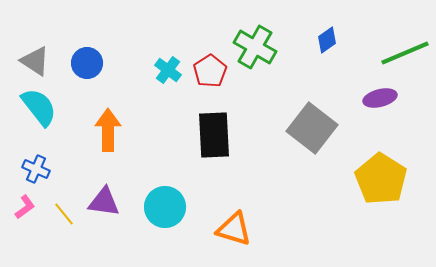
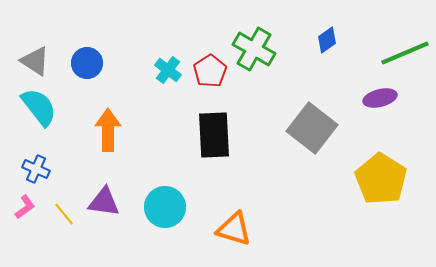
green cross: moved 1 px left, 2 px down
